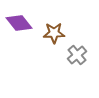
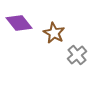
brown star: rotated 30 degrees clockwise
